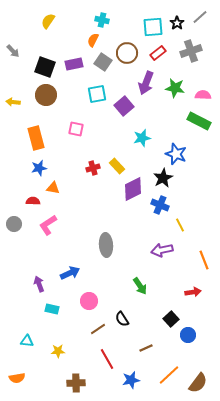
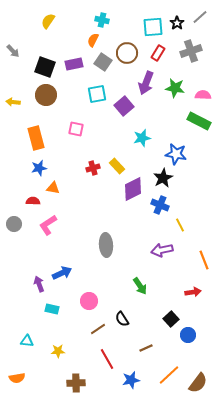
red rectangle at (158, 53): rotated 21 degrees counterclockwise
blue star at (176, 154): rotated 10 degrees counterclockwise
blue arrow at (70, 273): moved 8 px left
